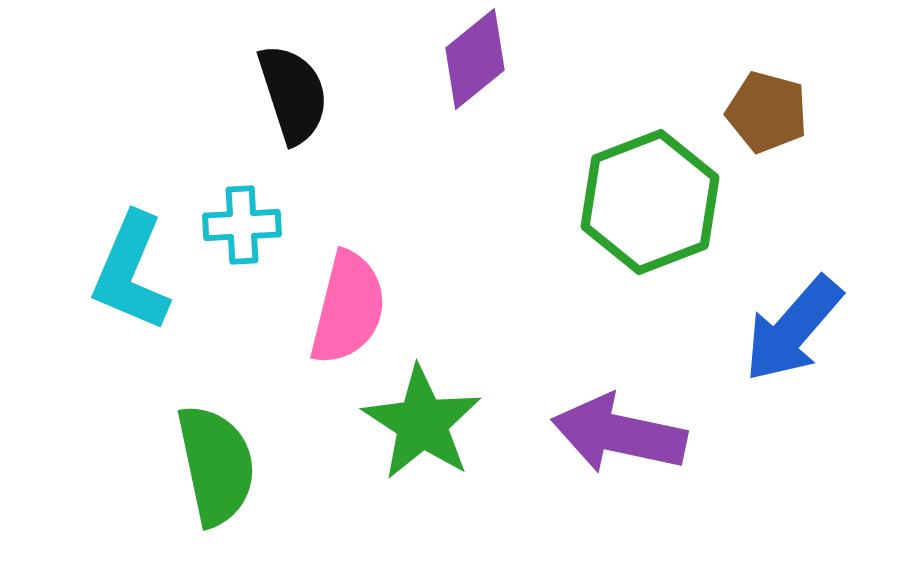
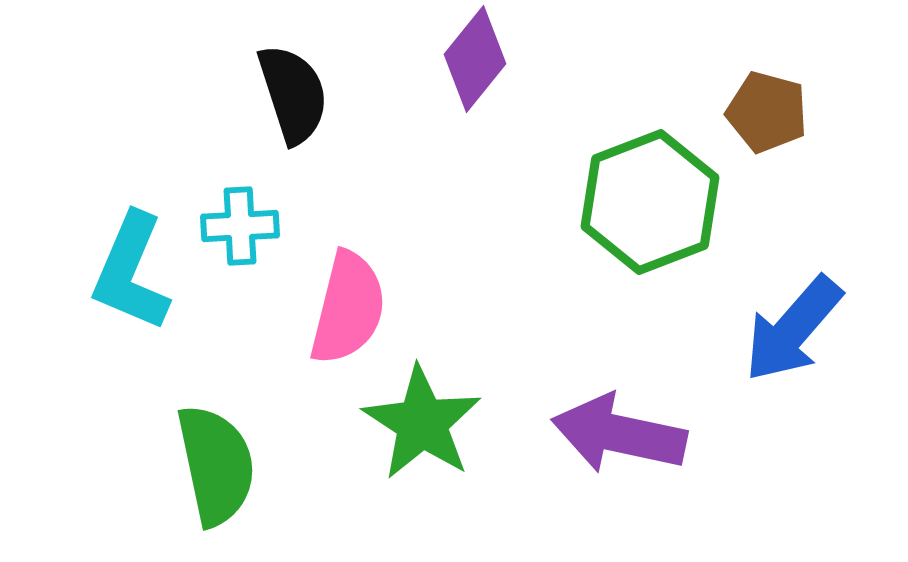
purple diamond: rotated 12 degrees counterclockwise
cyan cross: moved 2 px left, 1 px down
